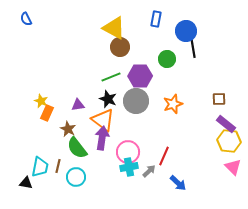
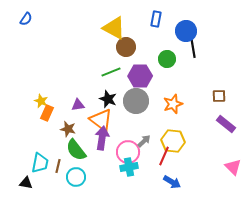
blue semicircle: rotated 120 degrees counterclockwise
brown circle: moved 6 px right
green line: moved 5 px up
brown square: moved 3 px up
orange triangle: moved 2 px left
brown star: rotated 14 degrees counterclockwise
yellow hexagon: moved 56 px left
green semicircle: moved 1 px left, 2 px down
cyan trapezoid: moved 4 px up
gray arrow: moved 5 px left, 30 px up
blue arrow: moved 6 px left, 1 px up; rotated 12 degrees counterclockwise
